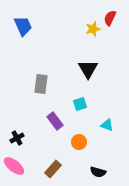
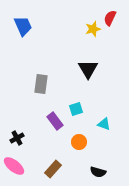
cyan square: moved 4 px left, 5 px down
cyan triangle: moved 3 px left, 1 px up
